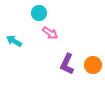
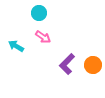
pink arrow: moved 7 px left, 4 px down
cyan arrow: moved 2 px right, 5 px down
purple L-shape: rotated 20 degrees clockwise
